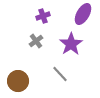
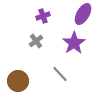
purple star: moved 3 px right, 1 px up
